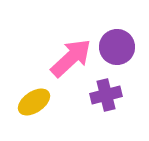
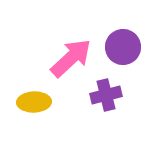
purple circle: moved 6 px right
yellow ellipse: rotated 32 degrees clockwise
